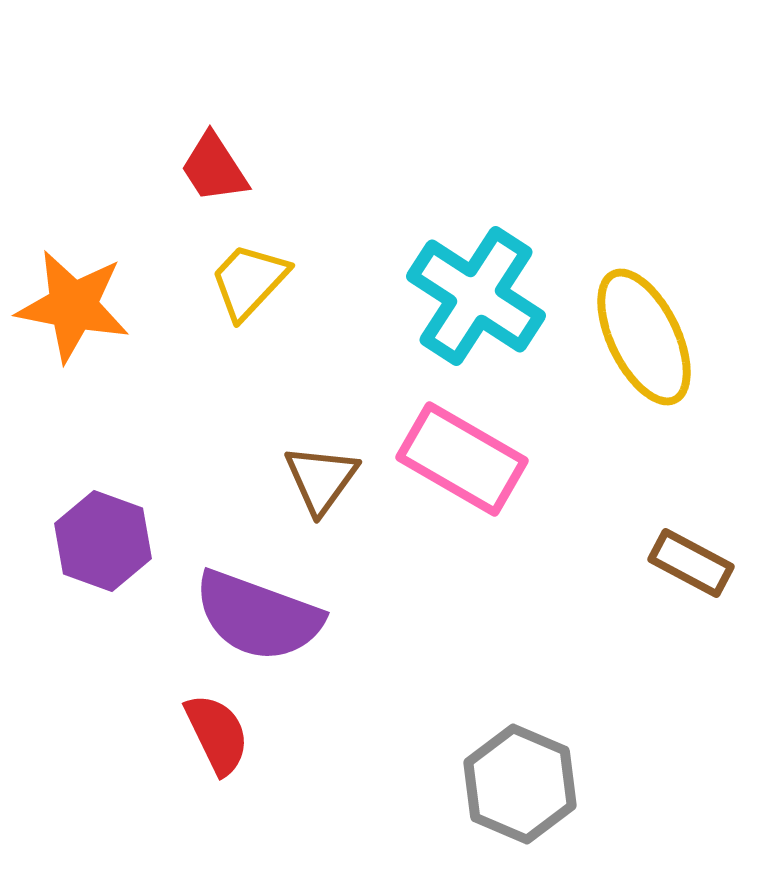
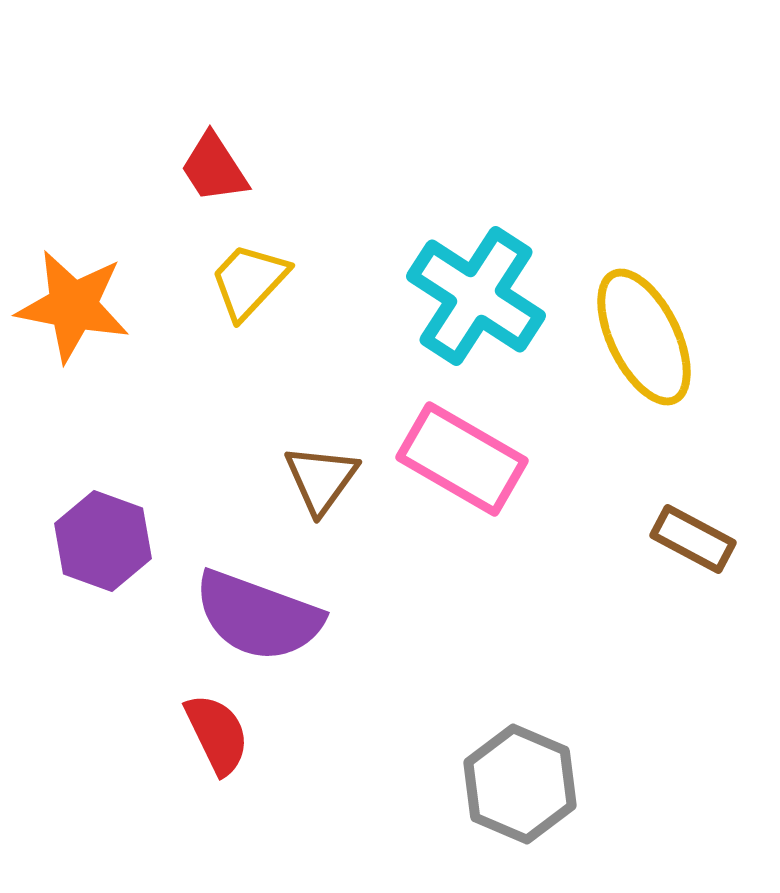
brown rectangle: moved 2 px right, 24 px up
